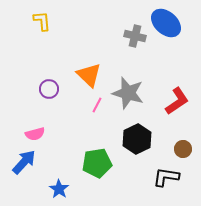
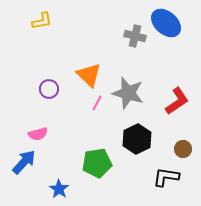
yellow L-shape: rotated 85 degrees clockwise
pink line: moved 2 px up
pink semicircle: moved 3 px right
